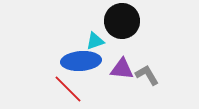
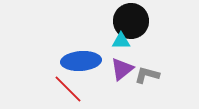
black circle: moved 9 px right
cyan triangle: moved 26 px right; rotated 18 degrees clockwise
purple triangle: rotated 45 degrees counterclockwise
gray L-shape: rotated 45 degrees counterclockwise
